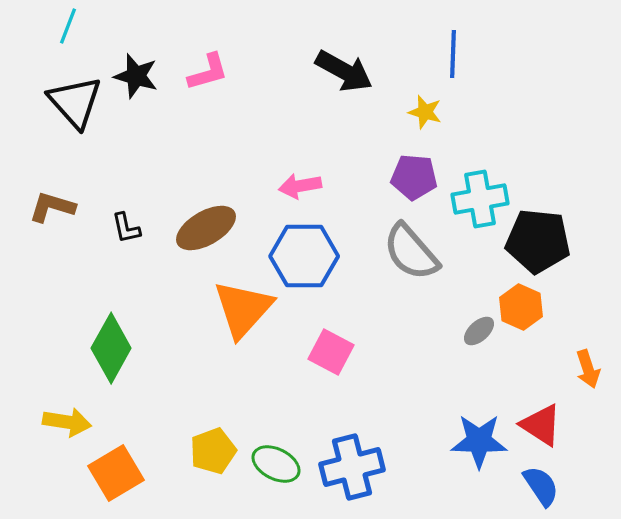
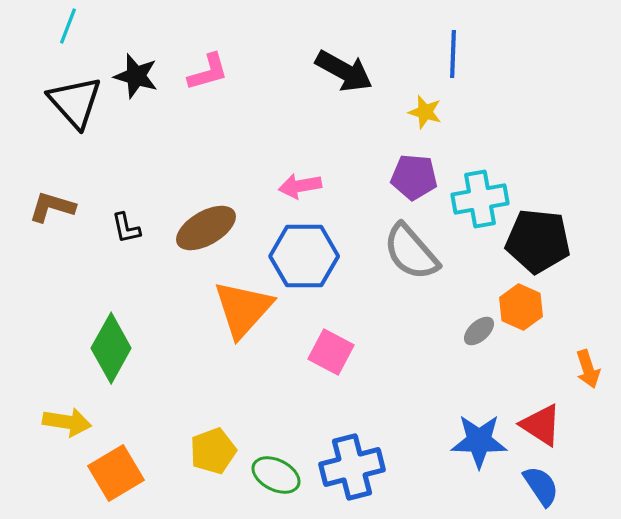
green ellipse: moved 11 px down
